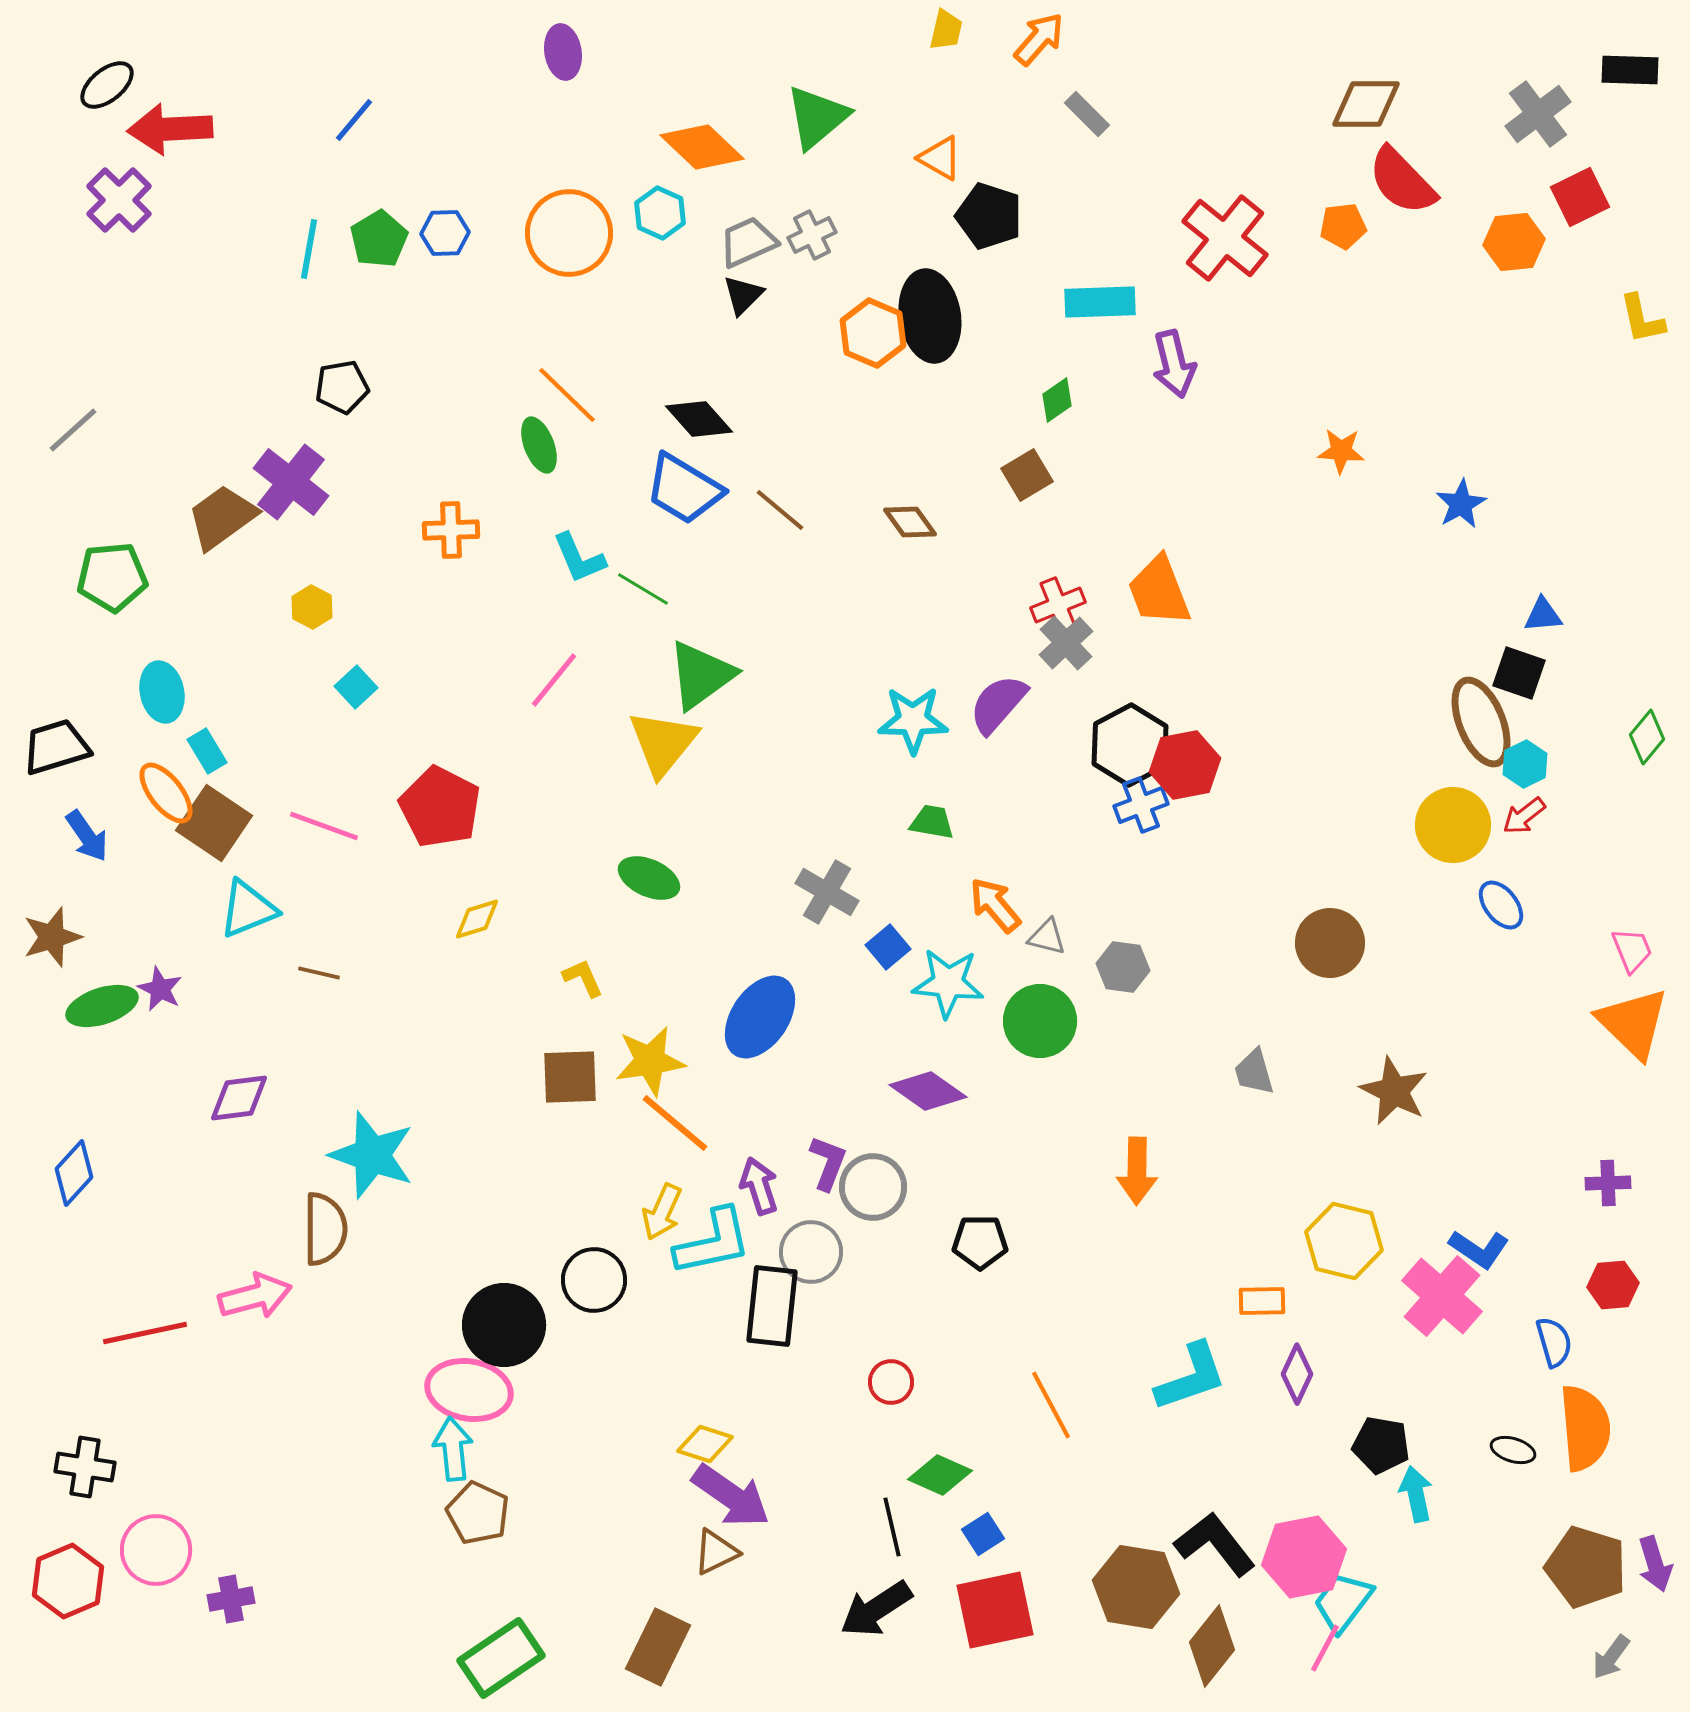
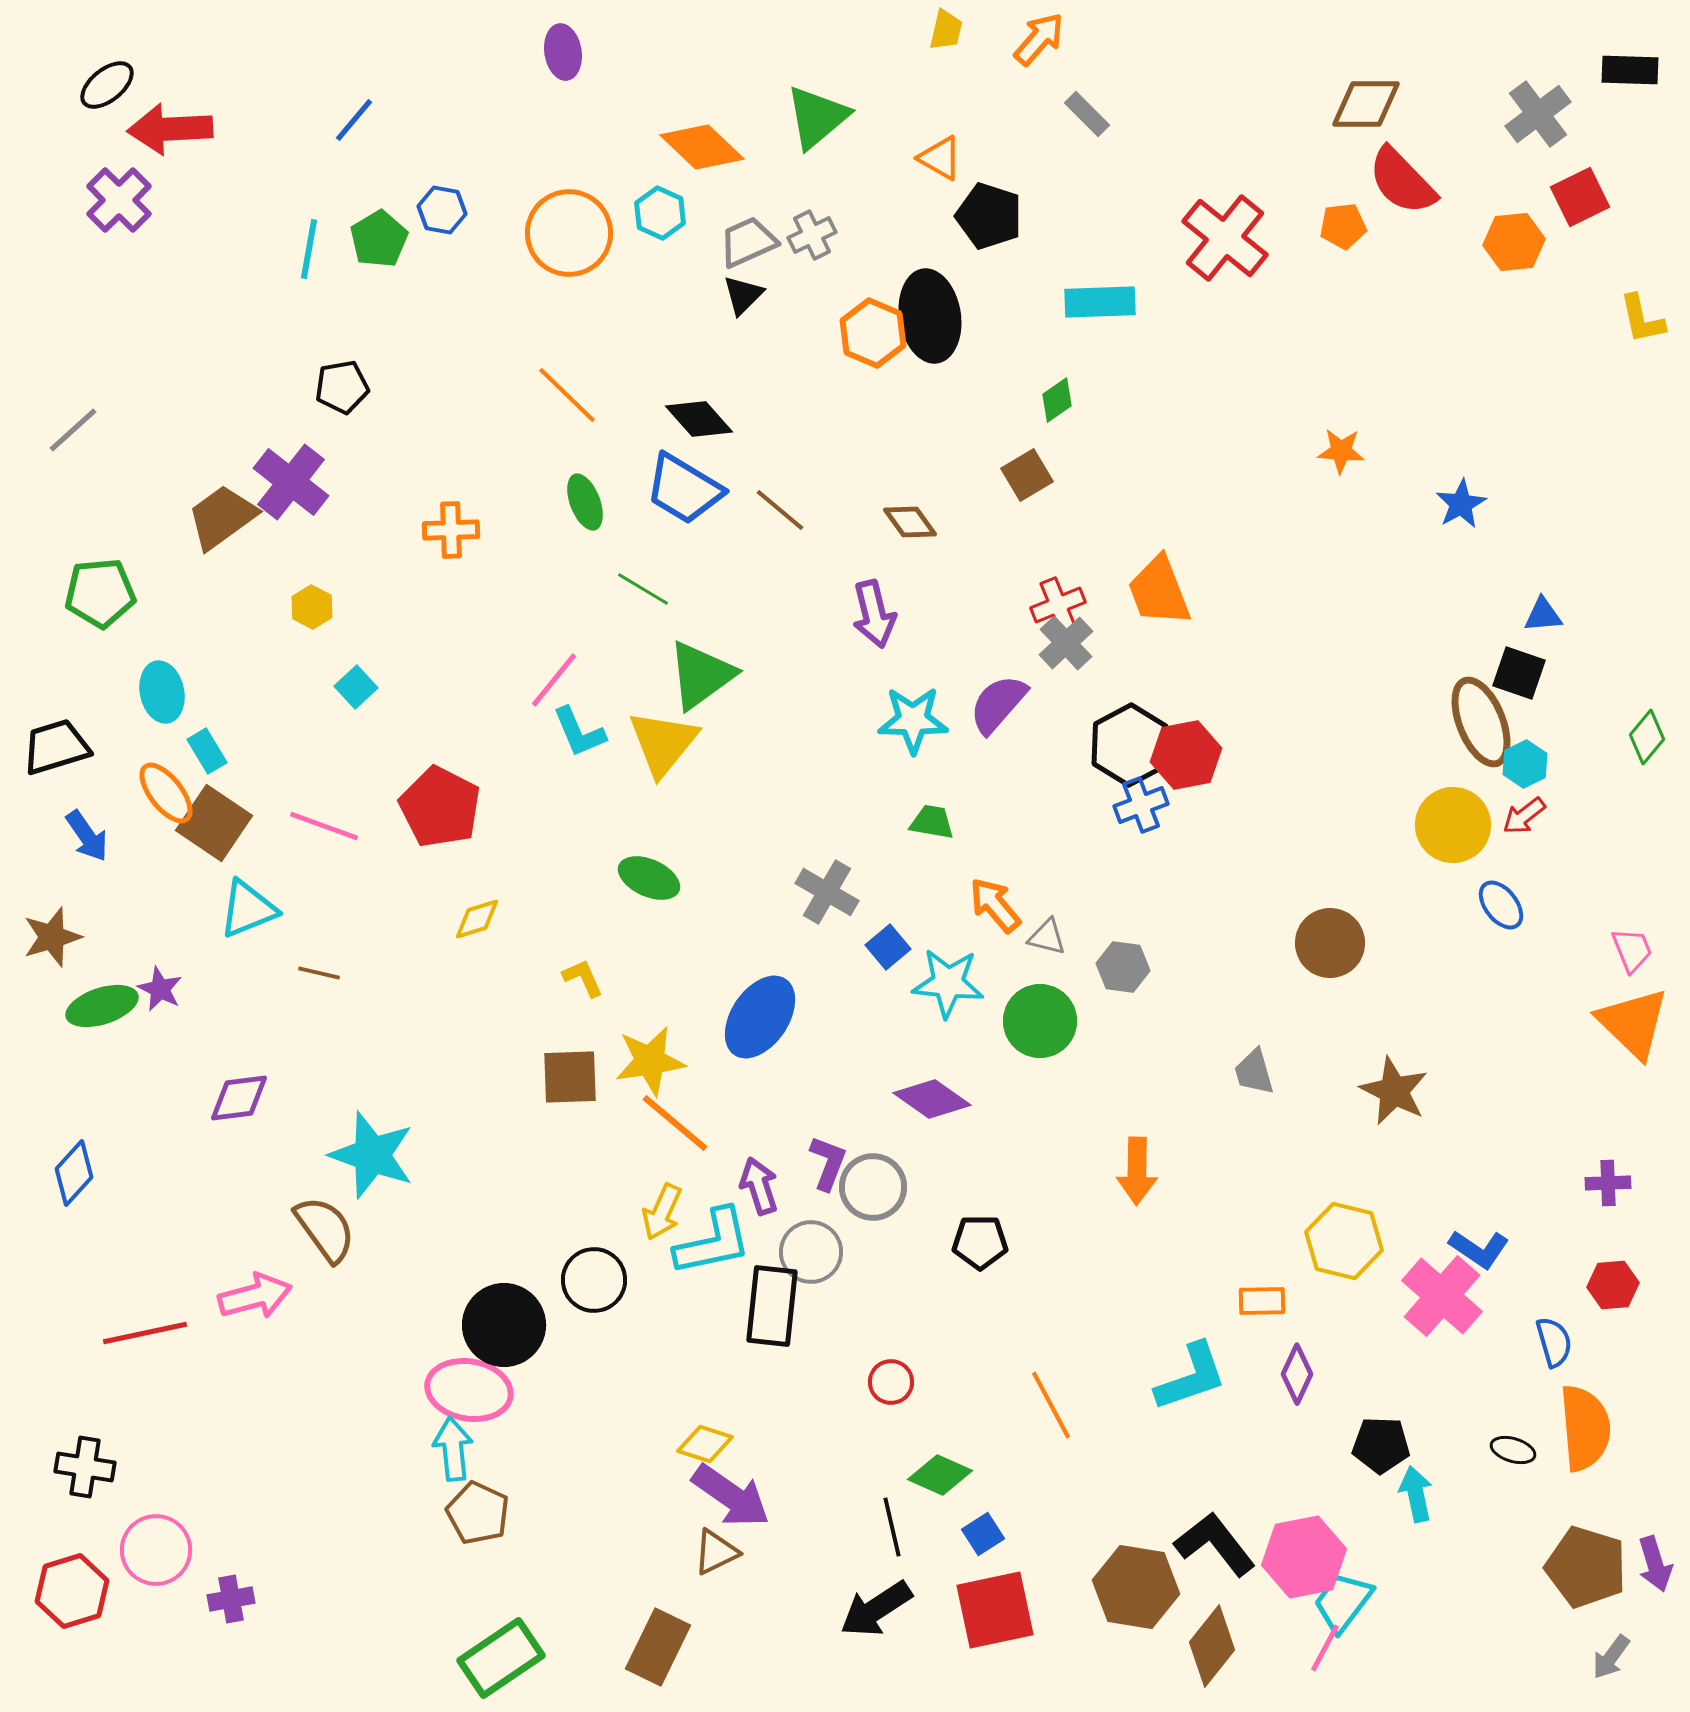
blue hexagon at (445, 233): moved 3 px left, 23 px up; rotated 12 degrees clockwise
purple arrow at (1174, 364): moved 300 px left, 250 px down
green ellipse at (539, 445): moved 46 px right, 57 px down
cyan L-shape at (579, 558): moved 174 px down
green pentagon at (112, 577): moved 12 px left, 16 px down
red hexagon at (1185, 765): moved 1 px right, 10 px up
purple diamond at (928, 1091): moved 4 px right, 8 px down
brown semicircle at (325, 1229): rotated 36 degrees counterclockwise
black pentagon at (1381, 1445): rotated 8 degrees counterclockwise
red hexagon at (68, 1581): moved 4 px right, 10 px down; rotated 6 degrees clockwise
